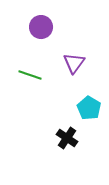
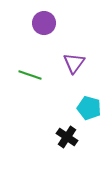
purple circle: moved 3 px right, 4 px up
cyan pentagon: rotated 15 degrees counterclockwise
black cross: moved 1 px up
